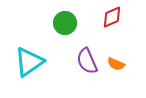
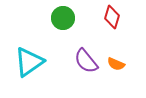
red diamond: rotated 50 degrees counterclockwise
green circle: moved 2 px left, 5 px up
purple semicircle: moved 1 px left; rotated 16 degrees counterclockwise
